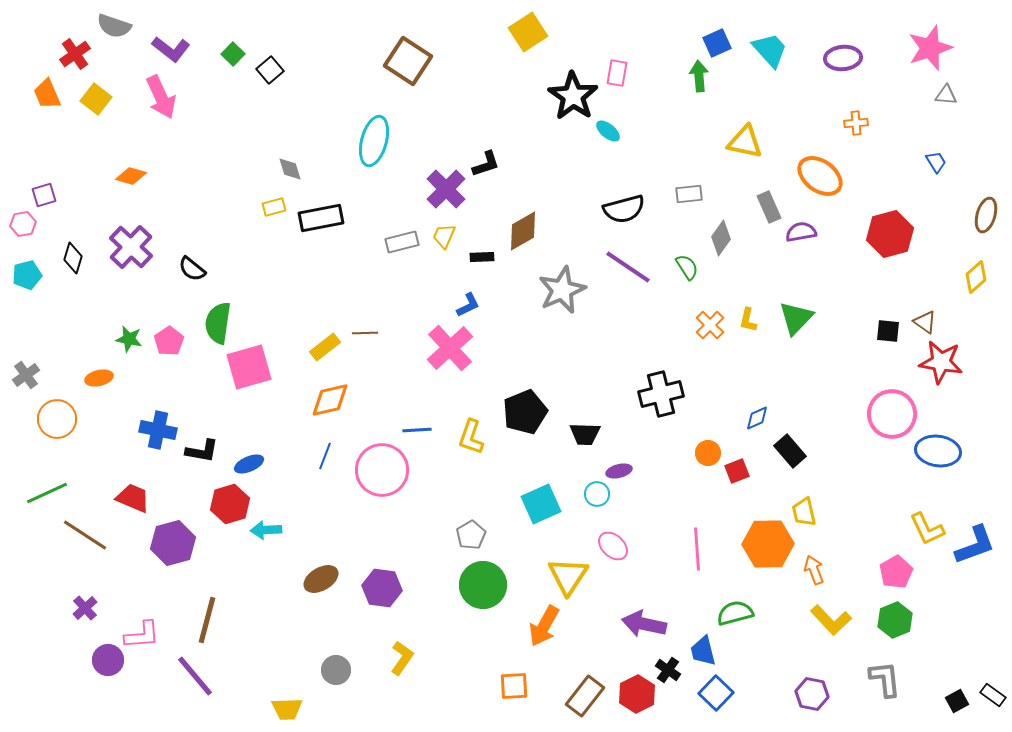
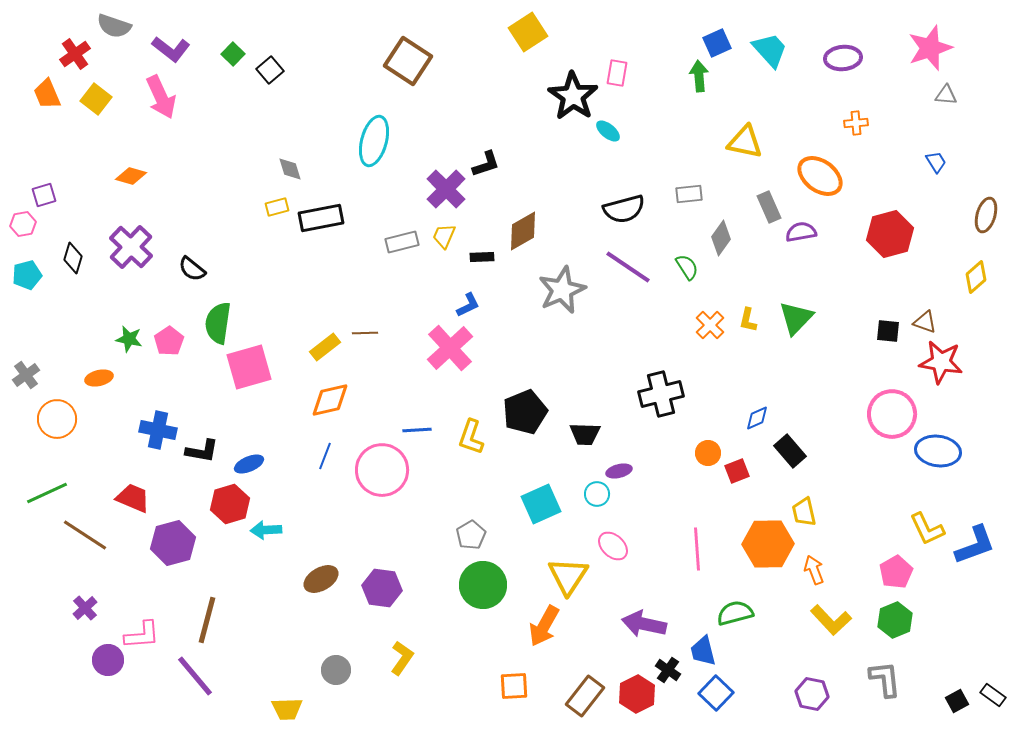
yellow rectangle at (274, 207): moved 3 px right
brown triangle at (925, 322): rotated 15 degrees counterclockwise
